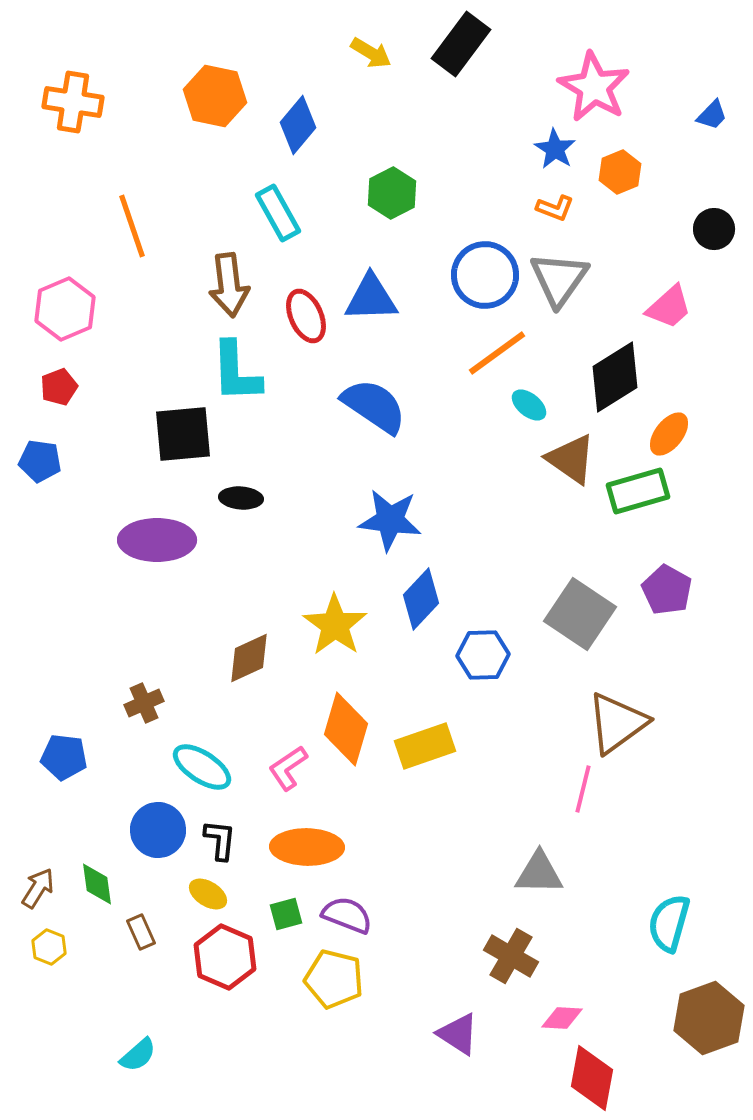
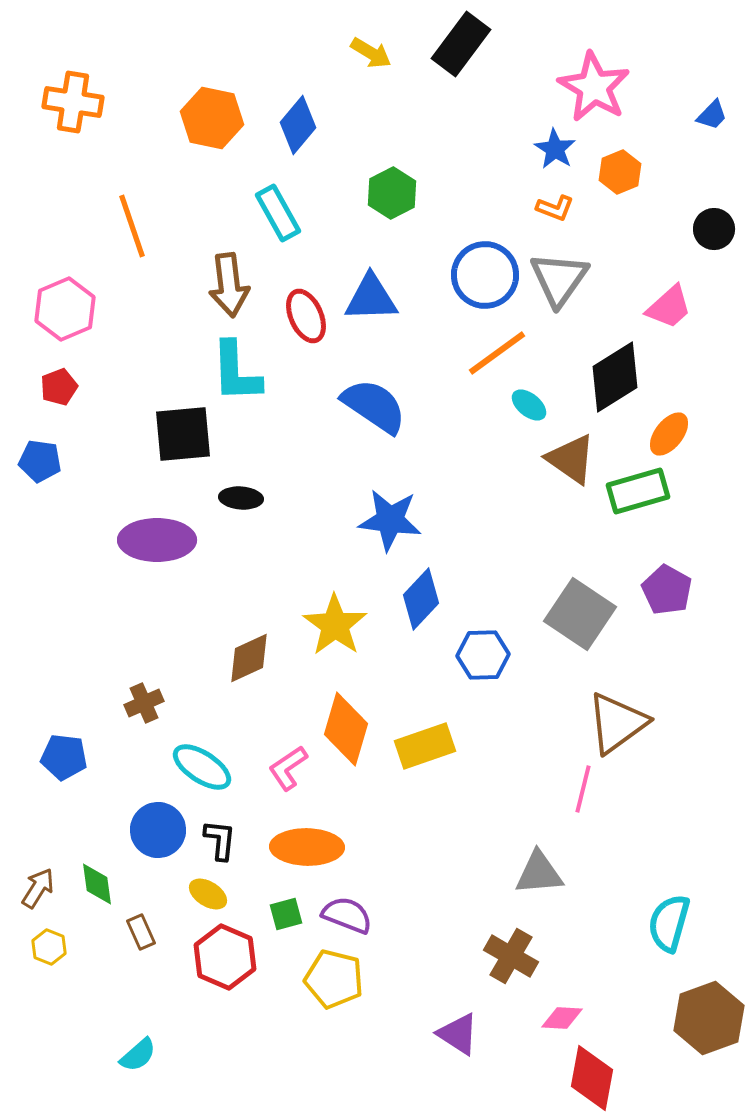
orange hexagon at (215, 96): moved 3 px left, 22 px down
gray triangle at (539, 873): rotated 6 degrees counterclockwise
